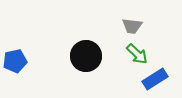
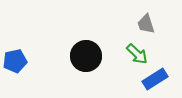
gray trapezoid: moved 14 px right, 2 px up; rotated 65 degrees clockwise
